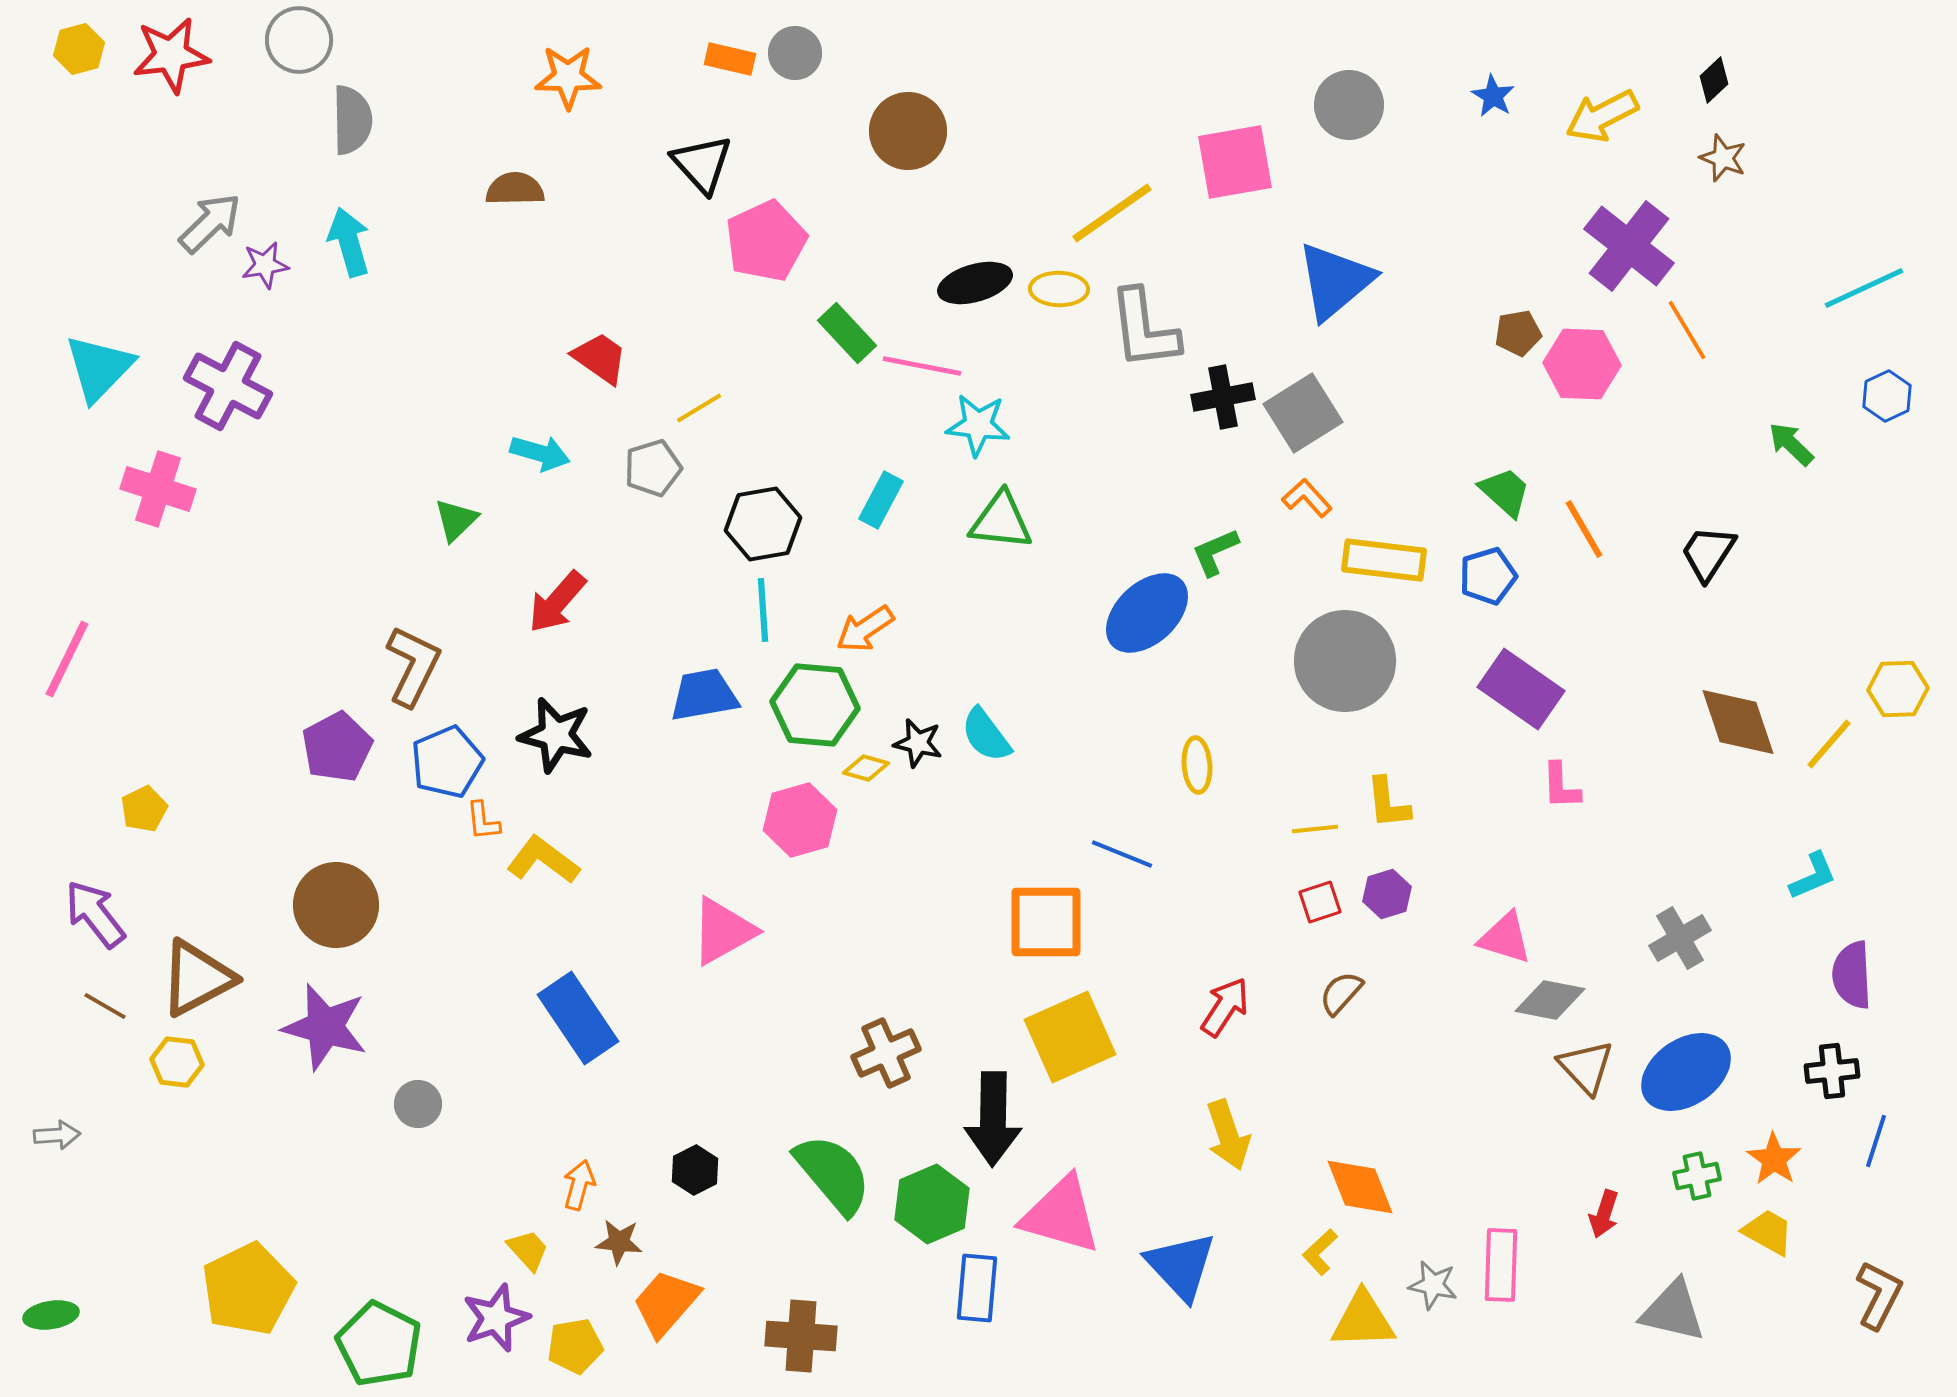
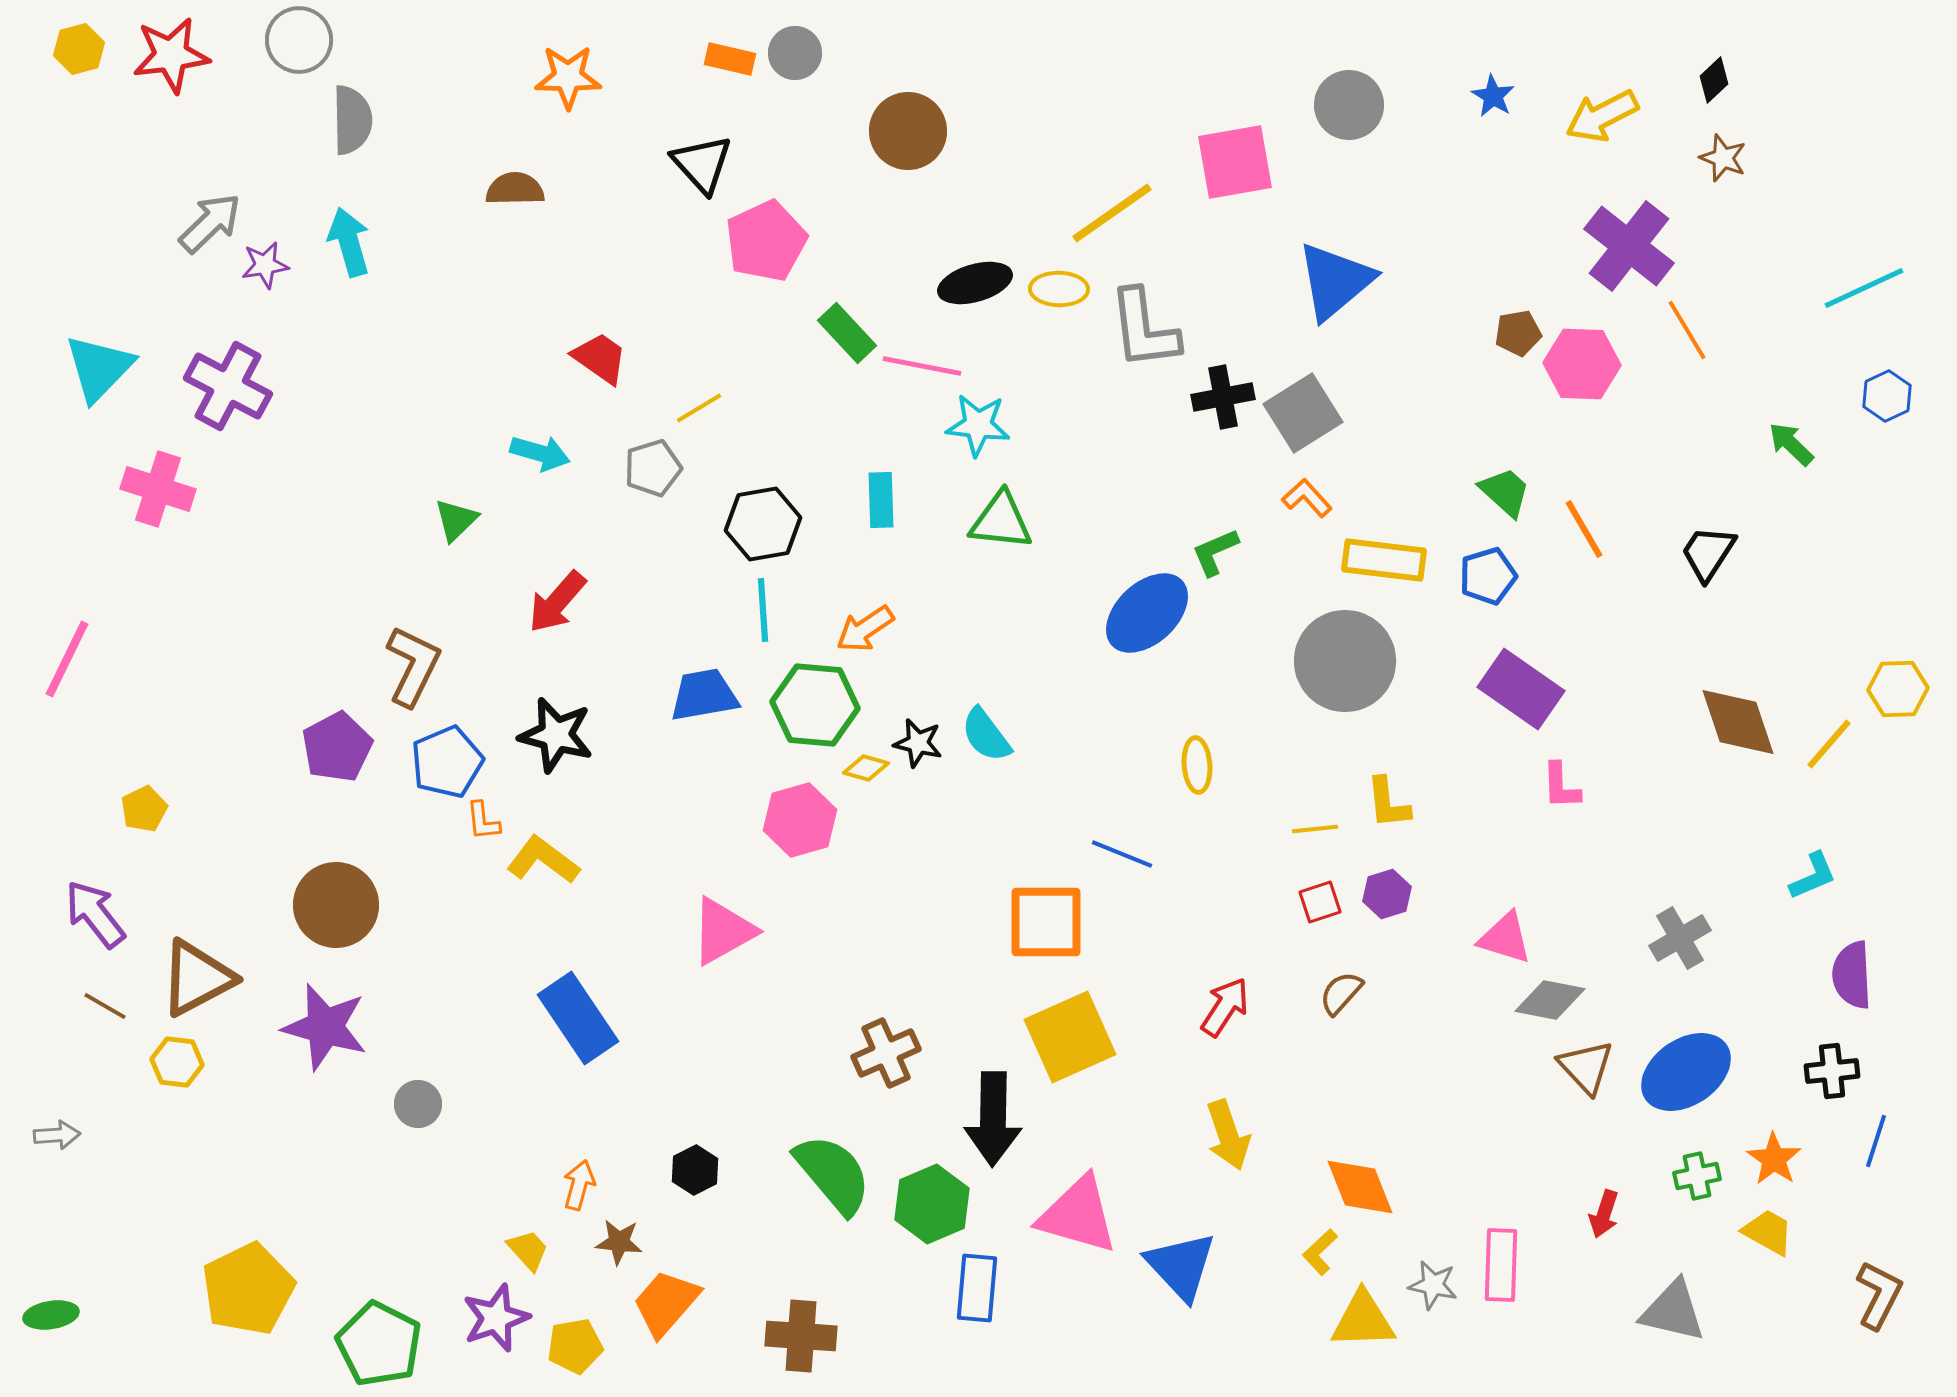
cyan rectangle at (881, 500): rotated 30 degrees counterclockwise
pink triangle at (1061, 1215): moved 17 px right
